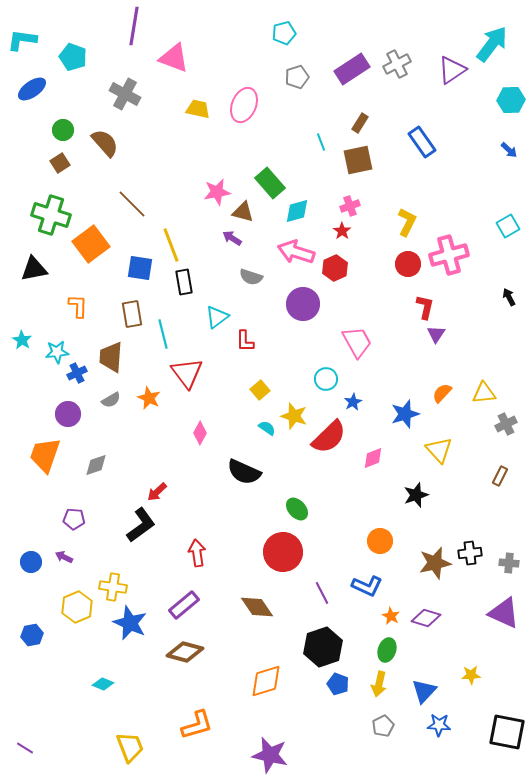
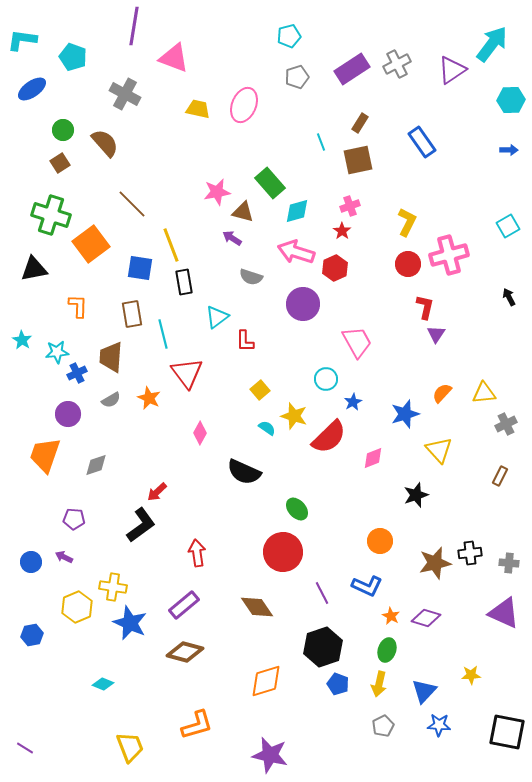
cyan pentagon at (284, 33): moved 5 px right, 3 px down
blue arrow at (509, 150): rotated 42 degrees counterclockwise
